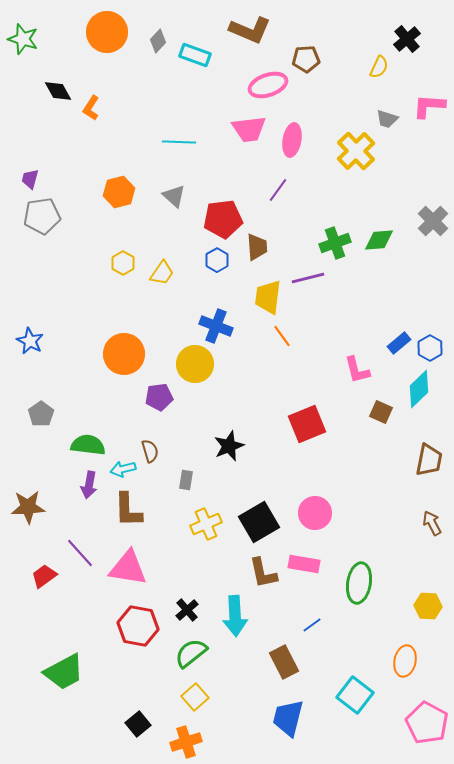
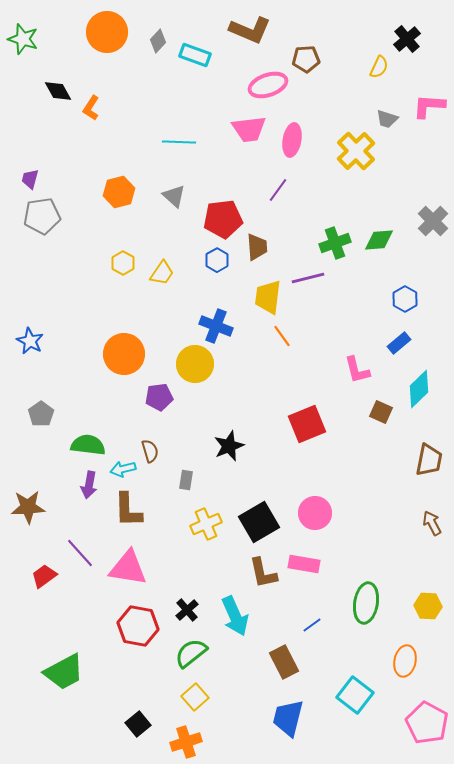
blue hexagon at (430, 348): moved 25 px left, 49 px up
green ellipse at (359, 583): moved 7 px right, 20 px down
cyan arrow at (235, 616): rotated 21 degrees counterclockwise
